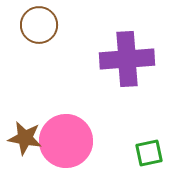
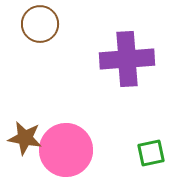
brown circle: moved 1 px right, 1 px up
pink circle: moved 9 px down
green square: moved 2 px right
